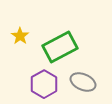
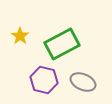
green rectangle: moved 2 px right, 3 px up
purple hexagon: moved 4 px up; rotated 16 degrees counterclockwise
